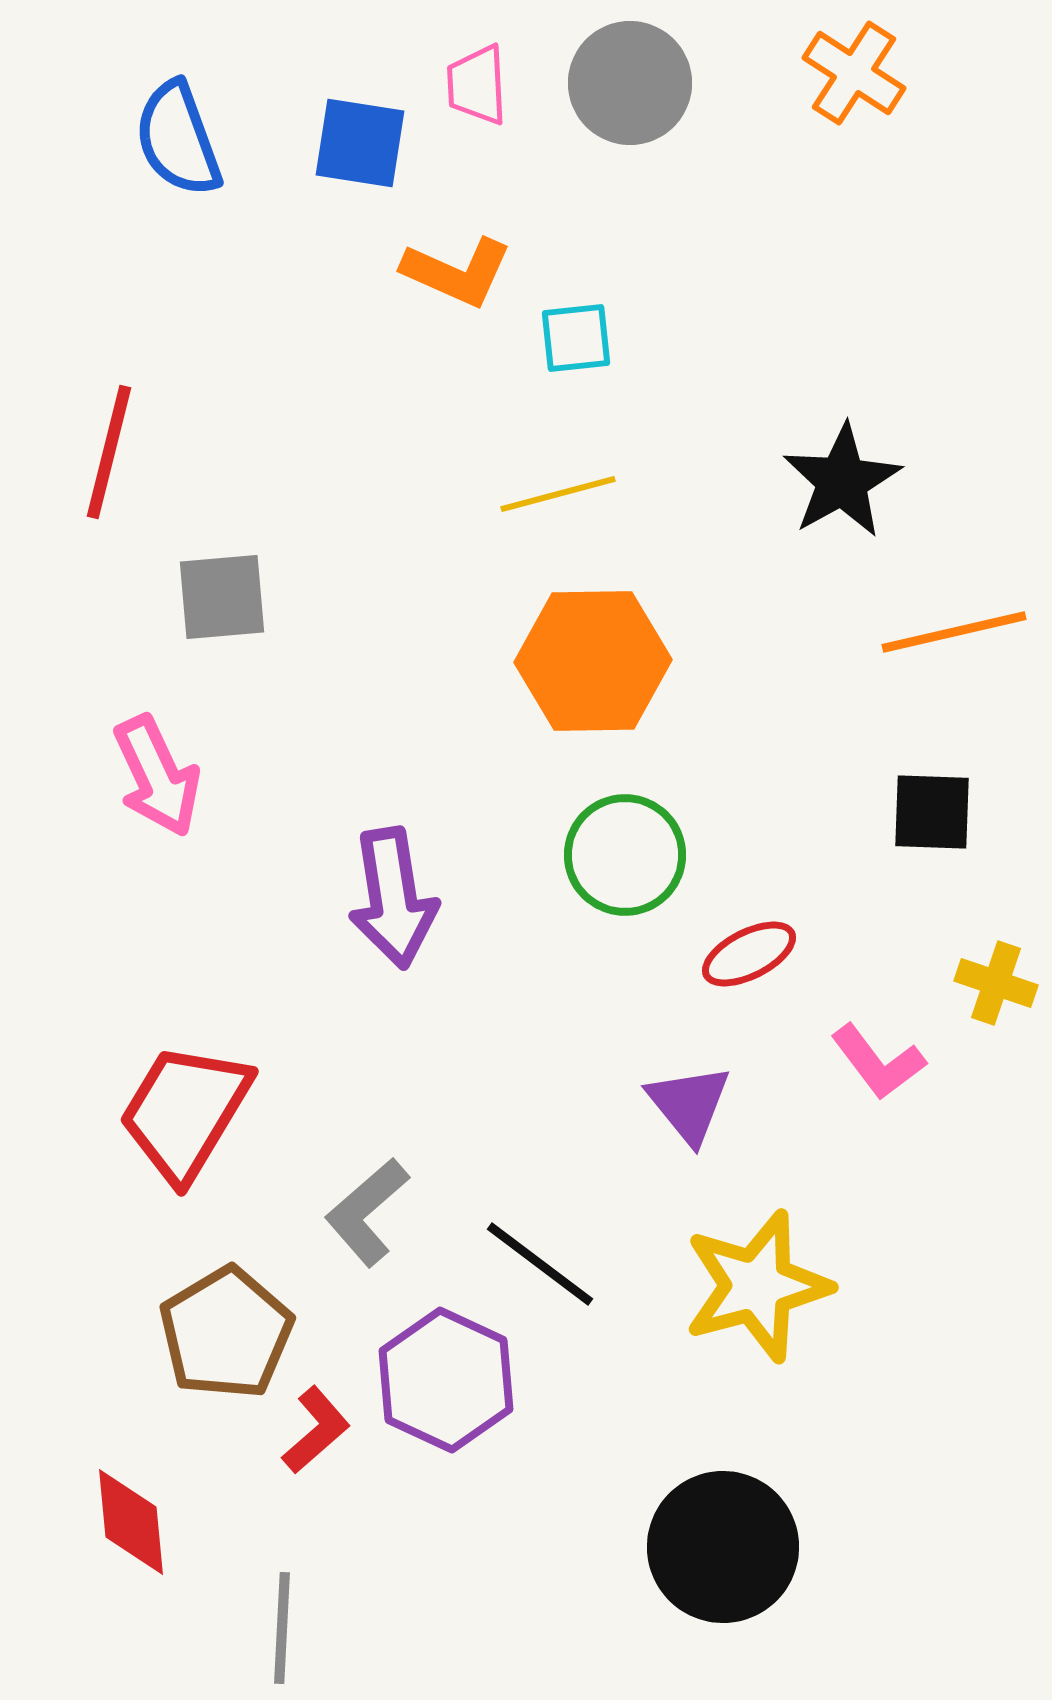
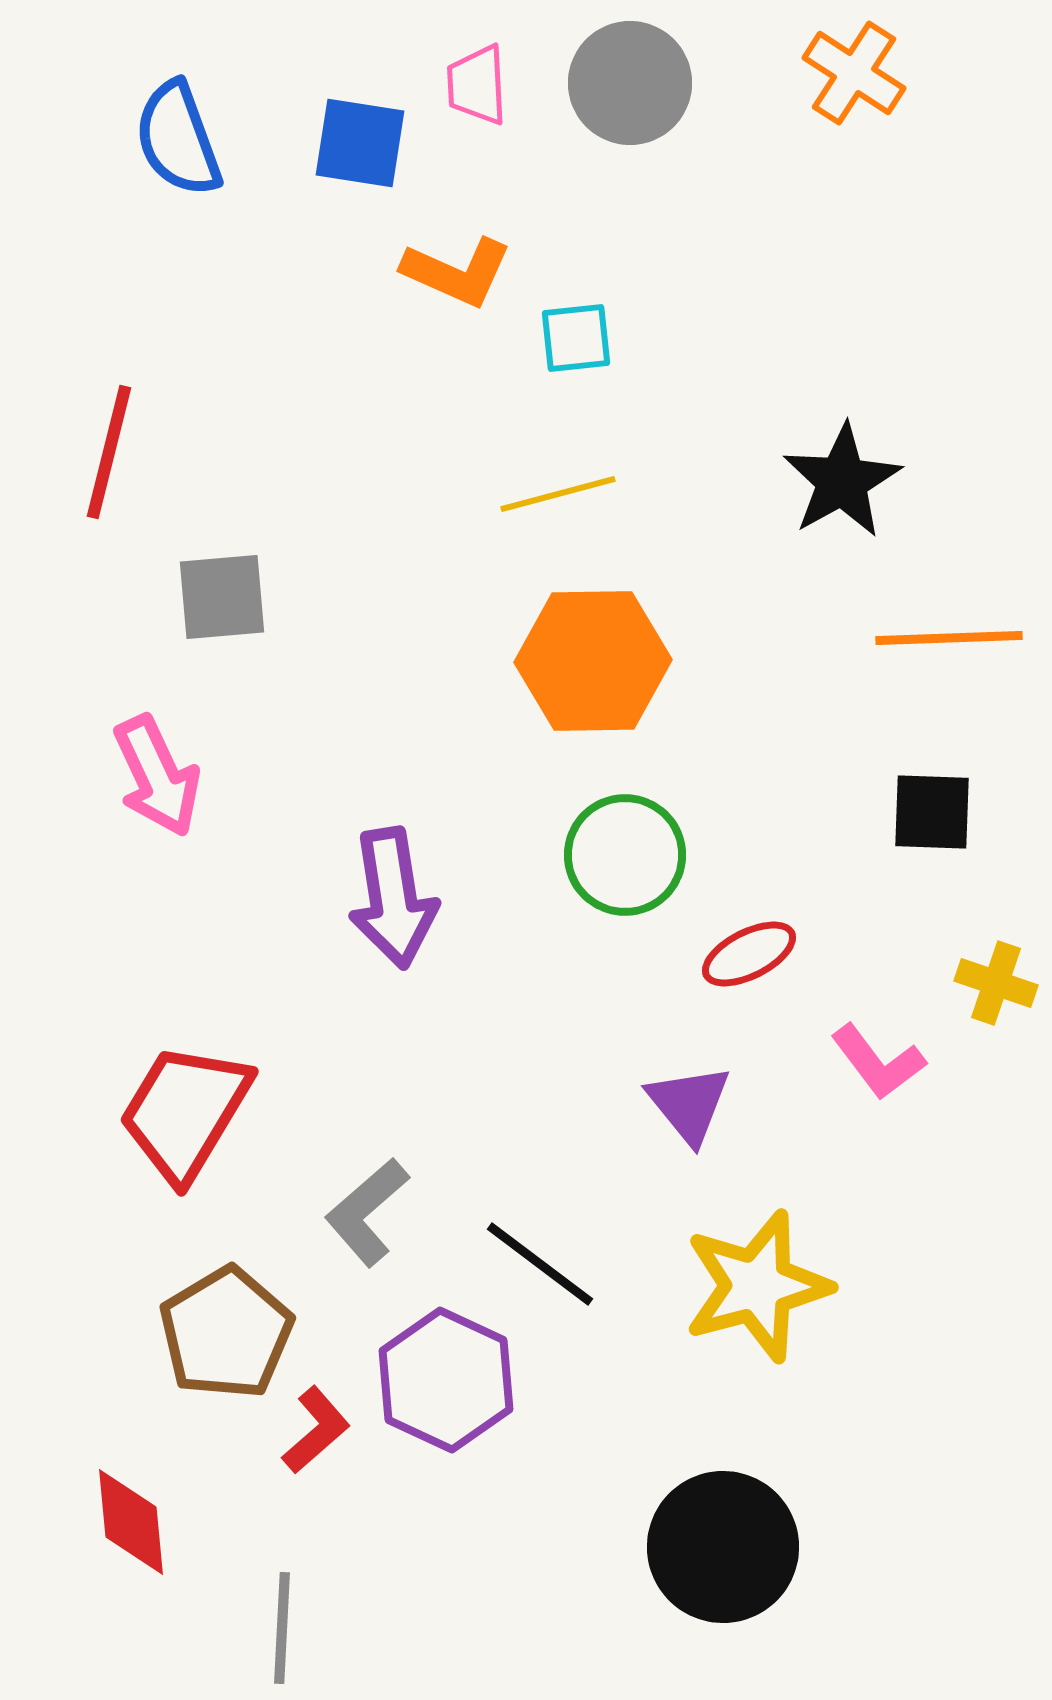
orange line: moved 5 px left, 6 px down; rotated 11 degrees clockwise
